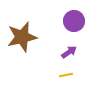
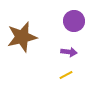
purple arrow: rotated 42 degrees clockwise
yellow line: rotated 16 degrees counterclockwise
